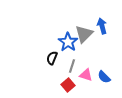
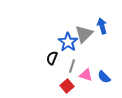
red square: moved 1 px left, 1 px down
